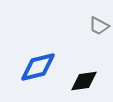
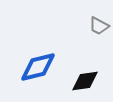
black diamond: moved 1 px right
